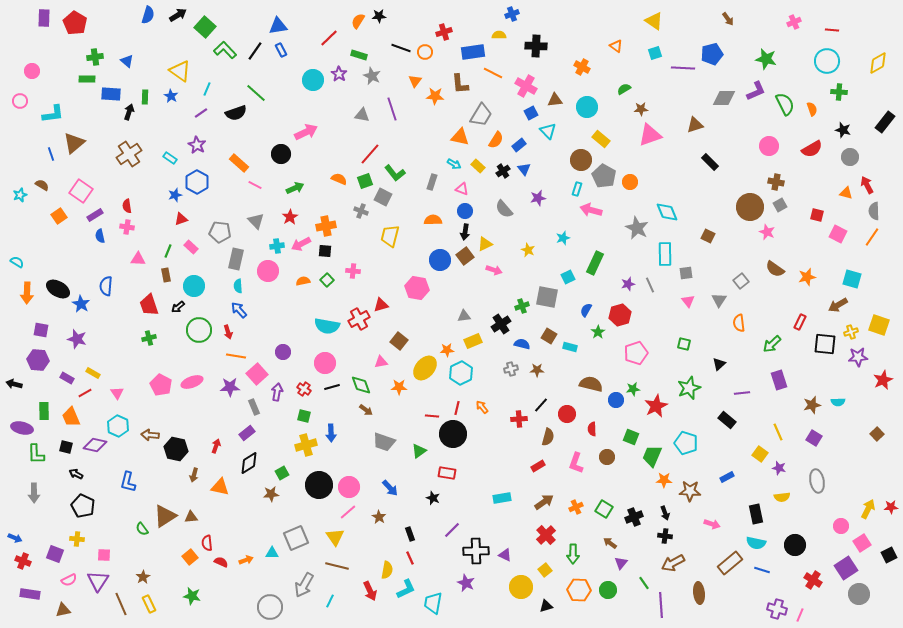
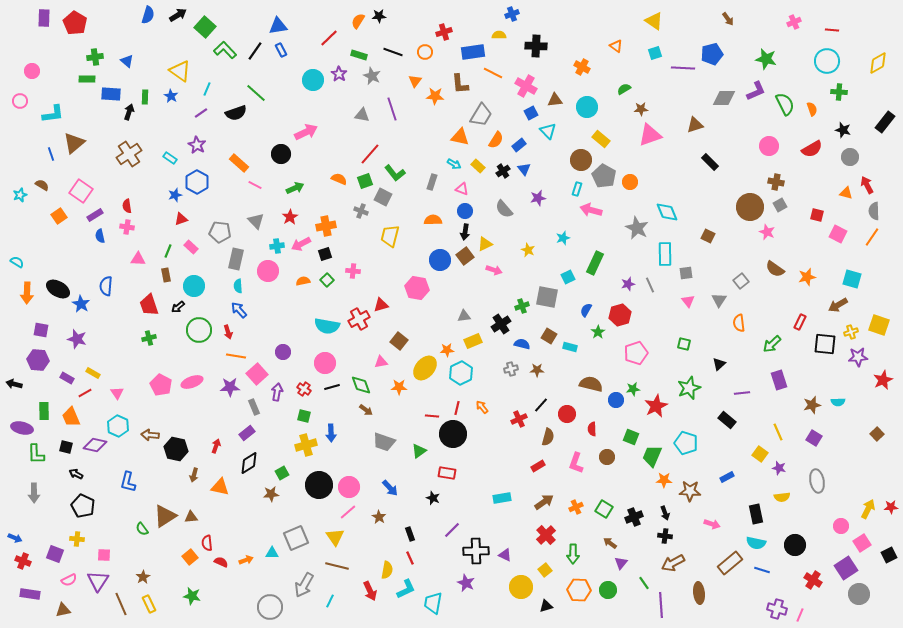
black line at (401, 48): moved 8 px left, 4 px down
black square at (325, 251): moved 3 px down; rotated 24 degrees counterclockwise
red cross at (519, 419): rotated 21 degrees counterclockwise
